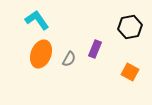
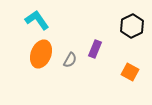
black hexagon: moved 2 px right, 1 px up; rotated 15 degrees counterclockwise
gray semicircle: moved 1 px right, 1 px down
